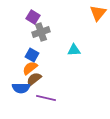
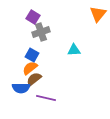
orange triangle: moved 1 px down
